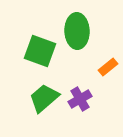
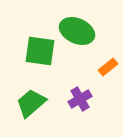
green ellipse: rotated 64 degrees counterclockwise
green square: rotated 12 degrees counterclockwise
green trapezoid: moved 13 px left, 5 px down
